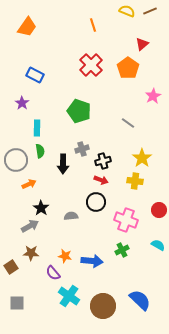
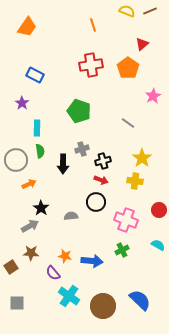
red cross: rotated 35 degrees clockwise
